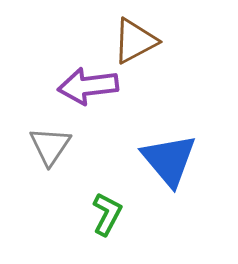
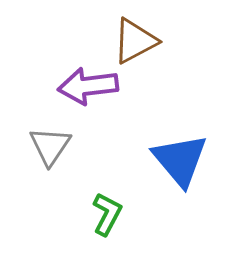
blue triangle: moved 11 px right
